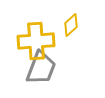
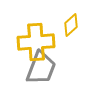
yellow cross: moved 1 px down
